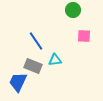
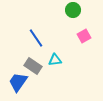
pink square: rotated 32 degrees counterclockwise
blue line: moved 3 px up
gray rectangle: rotated 12 degrees clockwise
blue trapezoid: rotated 10 degrees clockwise
